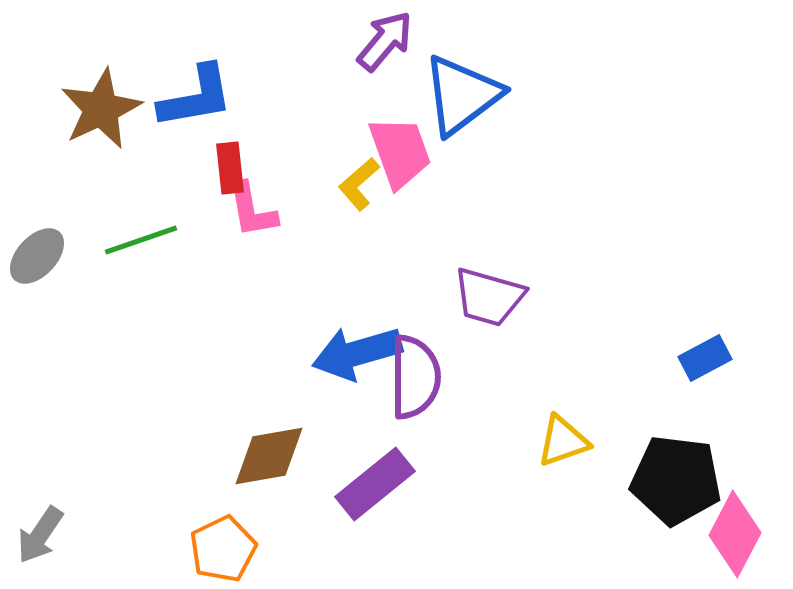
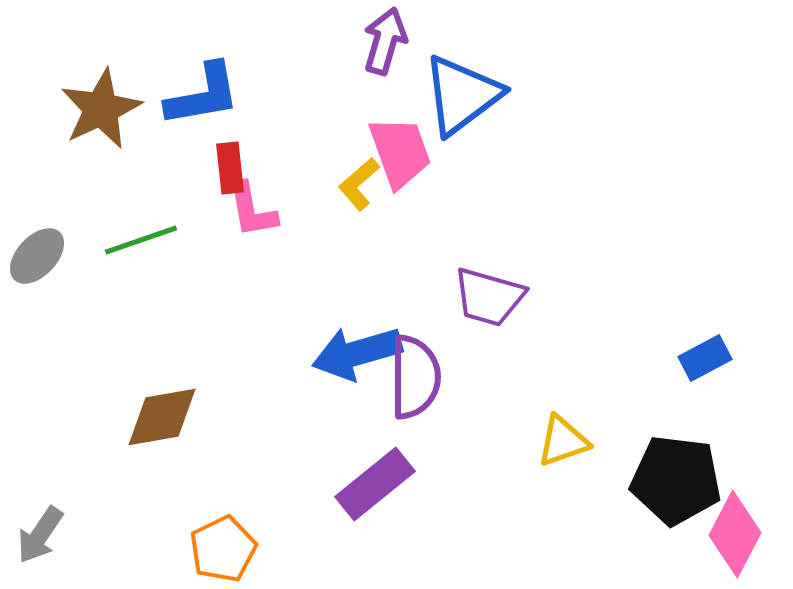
purple arrow: rotated 24 degrees counterclockwise
blue L-shape: moved 7 px right, 2 px up
brown diamond: moved 107 px left, 39 px up
